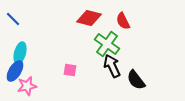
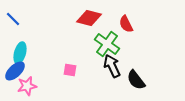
red semicircle: moved 3 px right, 3 px down
blue ellipse: rotated 15 degrees clockwise
